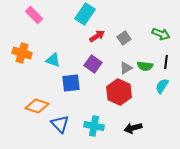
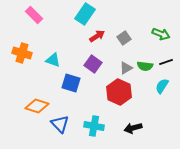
black line: rotated 64 degrees clockwise
blue square: rotated 24 degrees clockwise
